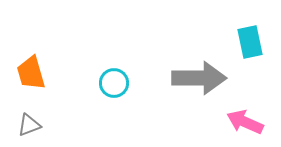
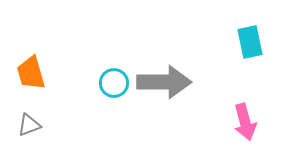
gray arrow: moved 35 px left, 4 px down
pink arrow: rotated 129 degrees counterclockwise
